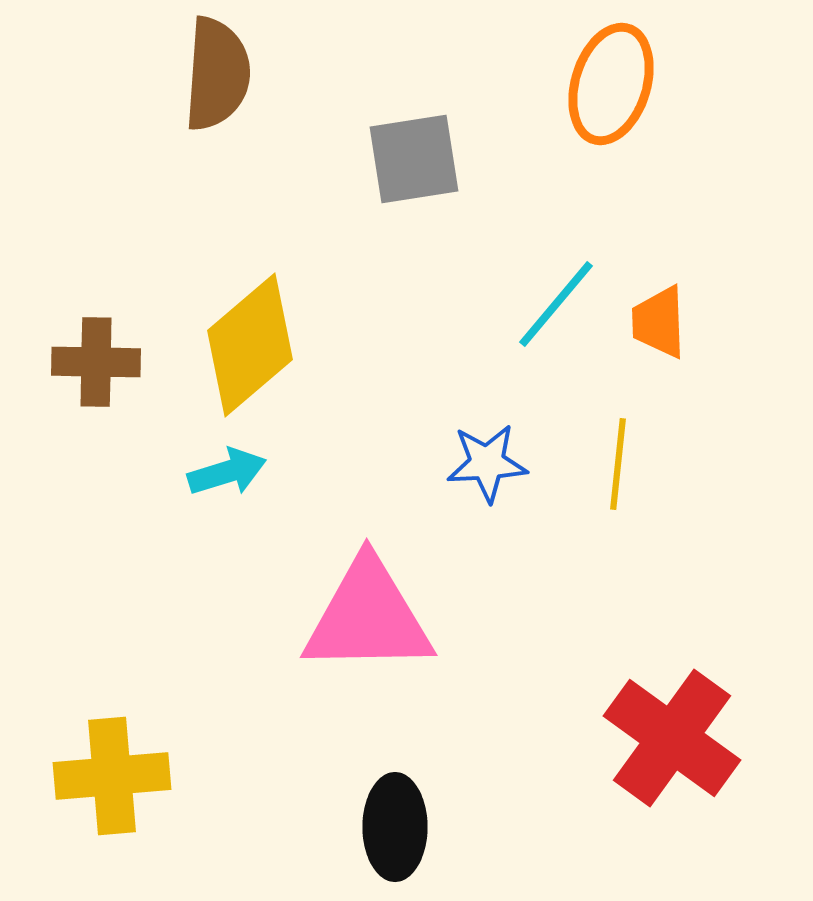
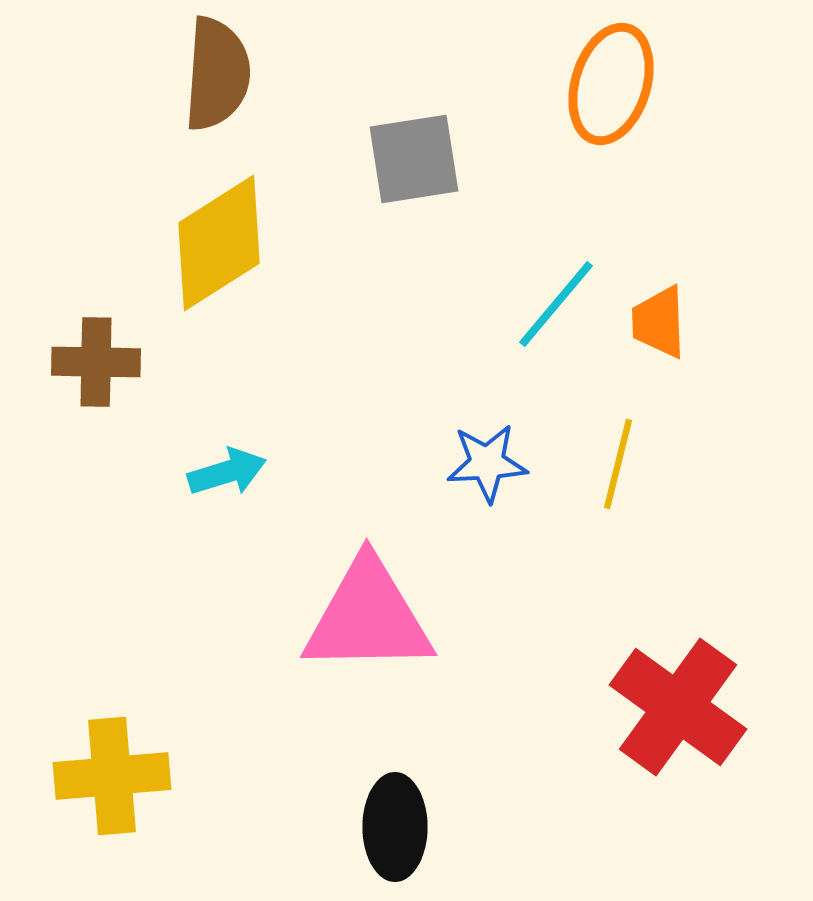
yellow diamond: moved 31 px left, 102 px up; rotated 8 degrees clockwise
yellow line: rotated 8 degrees clockwise
red cross: moved 6 px right, 31 px up
